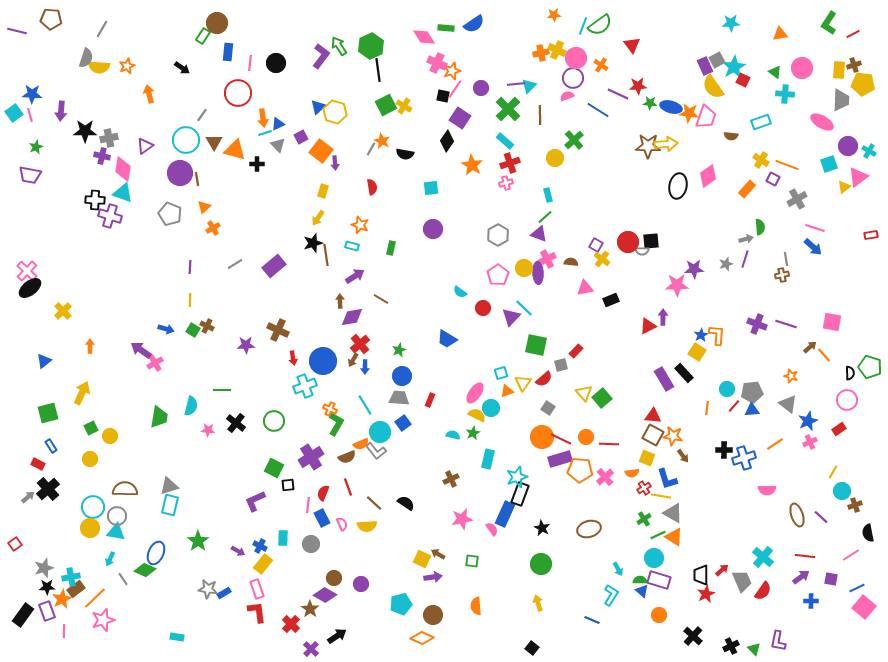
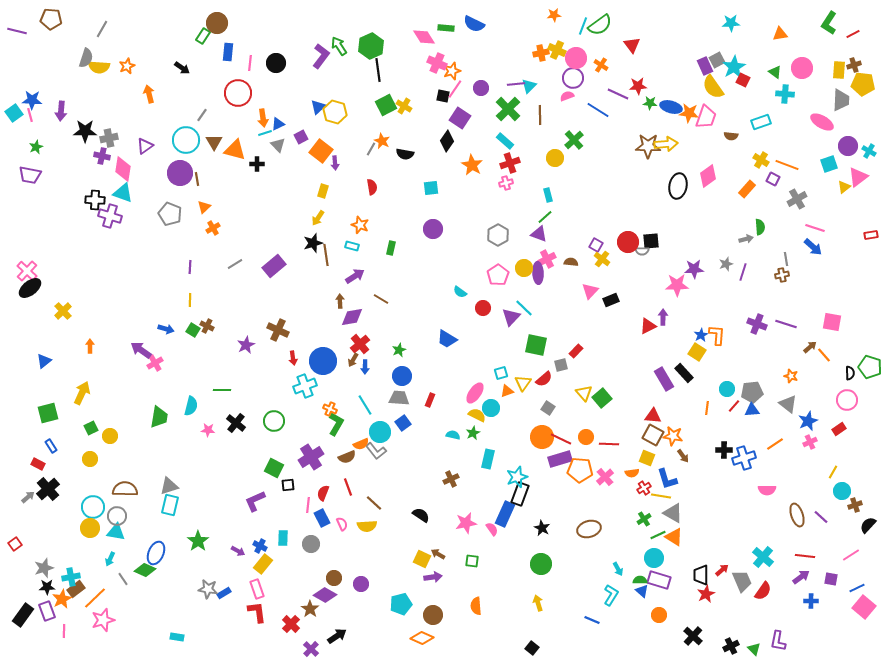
blue semicircle at (474, 24): rotated 60 degrees clockwise
blue star at (32, 94): moved 6 px down
purple line at (745, 259): moved 2 px left, 13 px down
pink triangle at (585, 288): moved 5 px right, 3 px down; rotated 36 degrees counterclockwise
purple star at (246, 345): rotated 24 degrees counterclockwise
black semicircle at (406, 503): moved 15 px right, 12 px down
pink star at (462, 519): moved 4 px right, 4 px down
black semicircle at (868, 533): moved 8 px up; rotated 54 degrees clockwise
